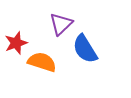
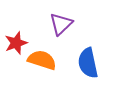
blue semicircle: moved 3 px right, 14 px down; rotated 20 degrees clockwise
orange semicircle: moved 2 px up
